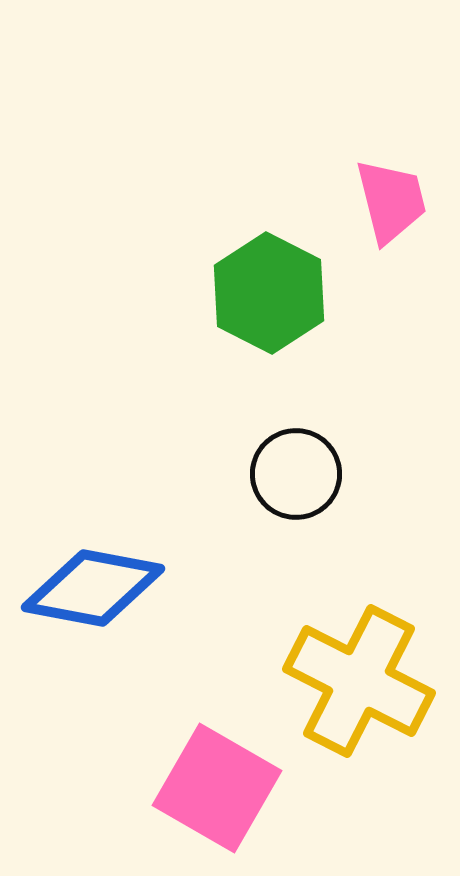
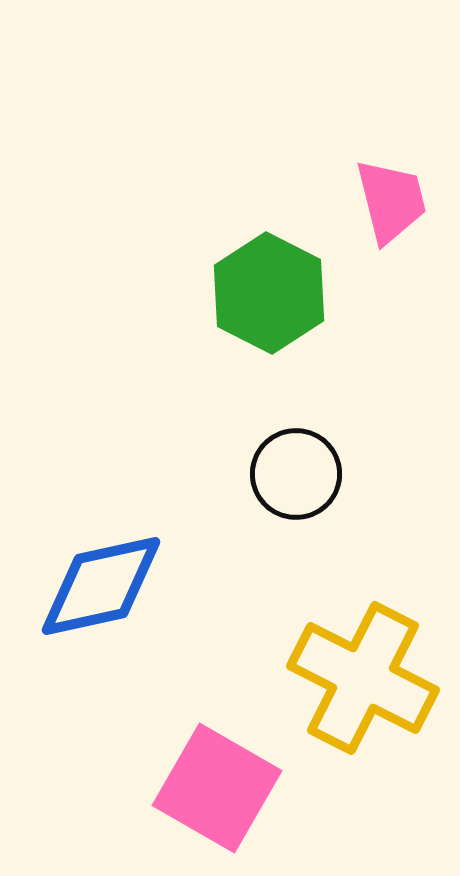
blue diamond: moved 8 px right, 2 px up; rotated 23 degrees counterclockwise
yellow cross: moved 4 px right, 3 px up
